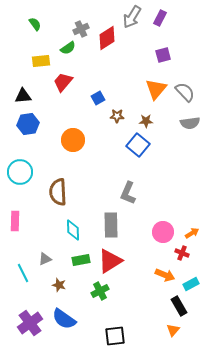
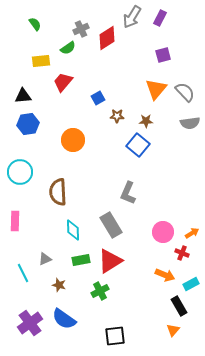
gray rectangle at (111, 225): rotated 30 degrees counterclockwise
